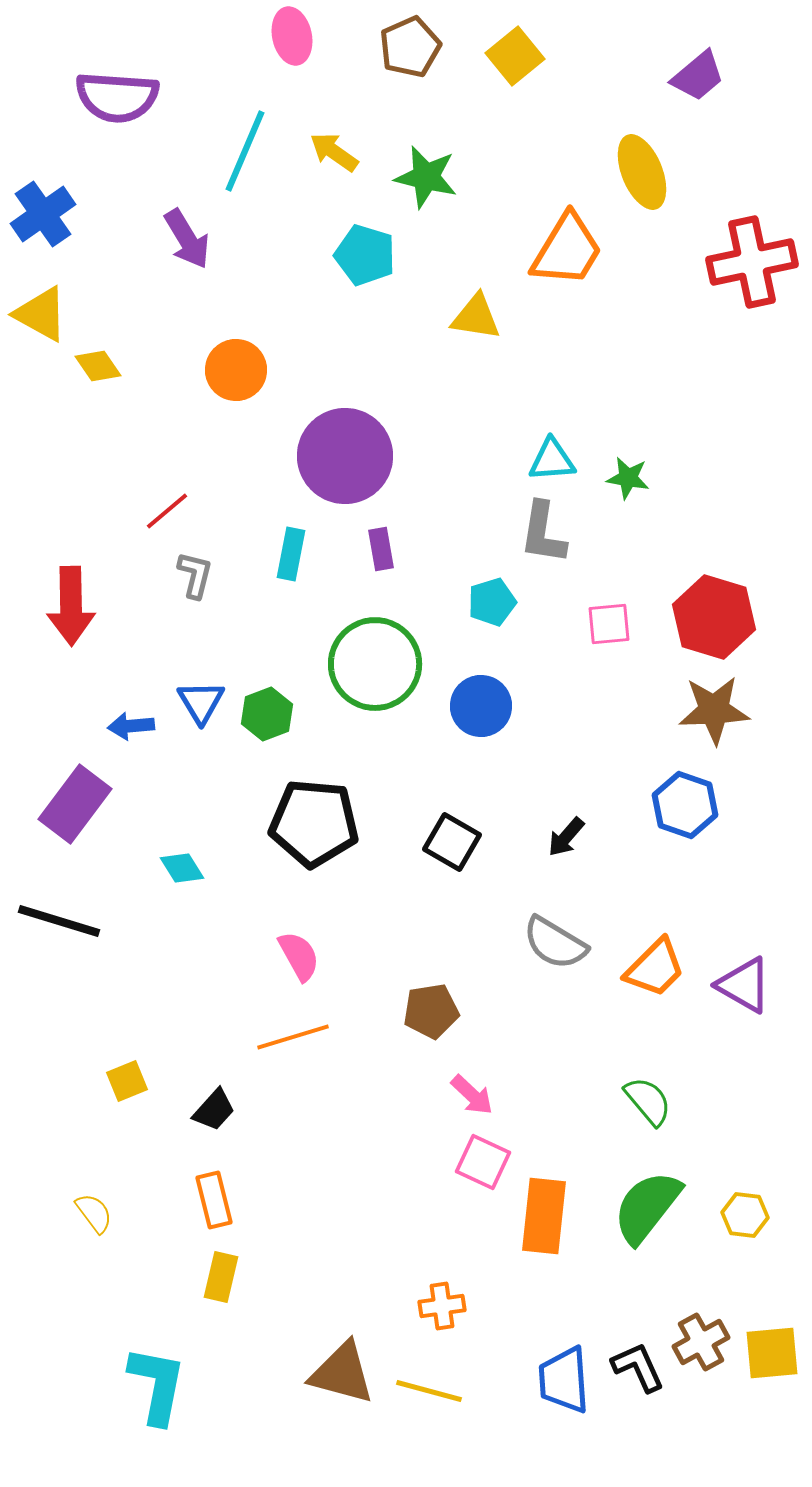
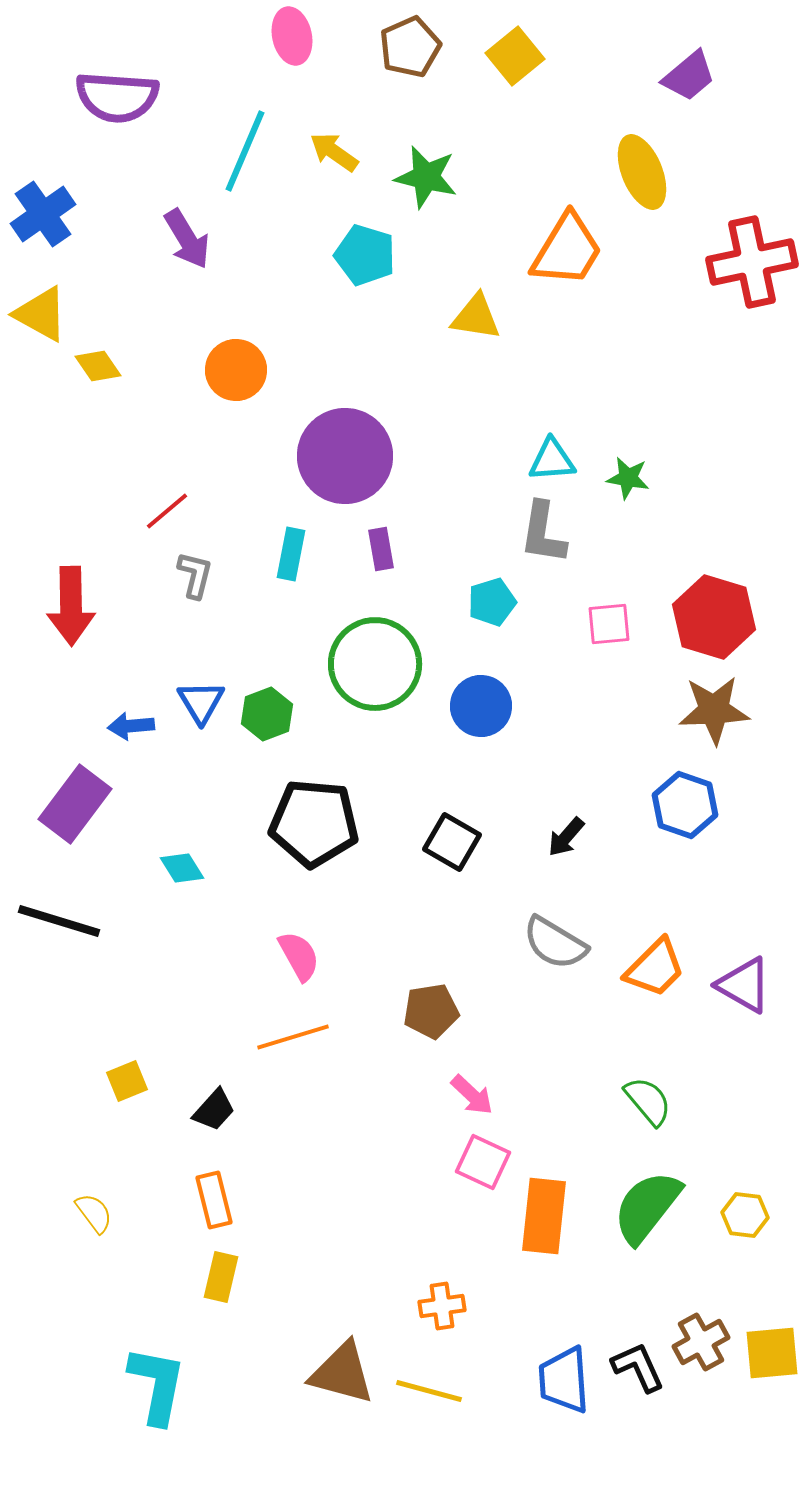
purple trapezoid at (698, 76): moved 9 px left
